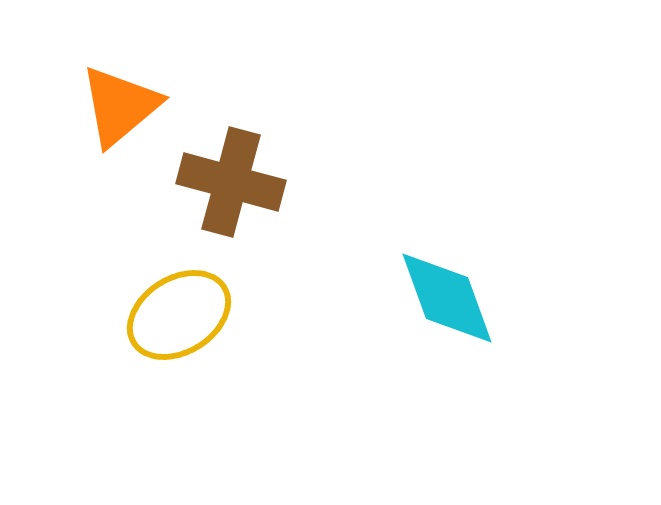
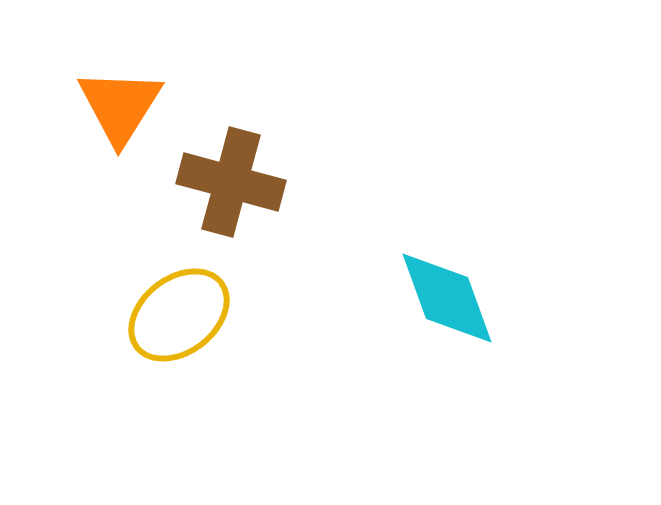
orange triangle: rotated 18 degrees counterclockwise
yellow ellipse: rotated 6 degrees counterclockwise
